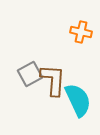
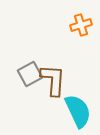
orange cross: moved 7 px up; rotated 30 degrees counterclockwise
cyan semicircle: moved 11 px down
